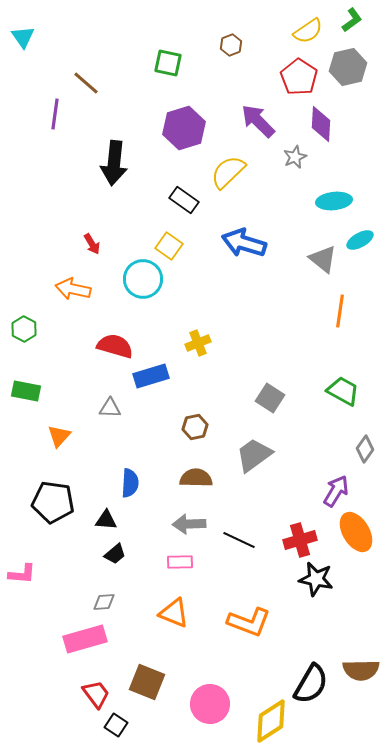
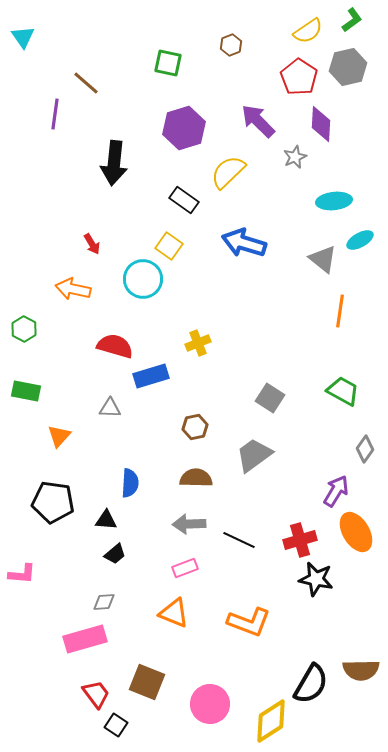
pink rectangle at (180, 562): moved 5 px right, 6 px down; rotated 20 degrees counterclockwise
